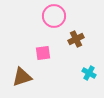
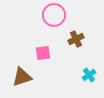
pink circle: moved 1 px up
cyan cross: moved 2 px down; rotated 24 degrees clockwise
